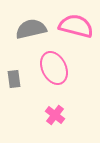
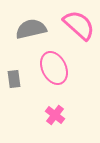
pink semicircle: moved 3 px right, 1 px up; rotated 28 degrees clockwise
